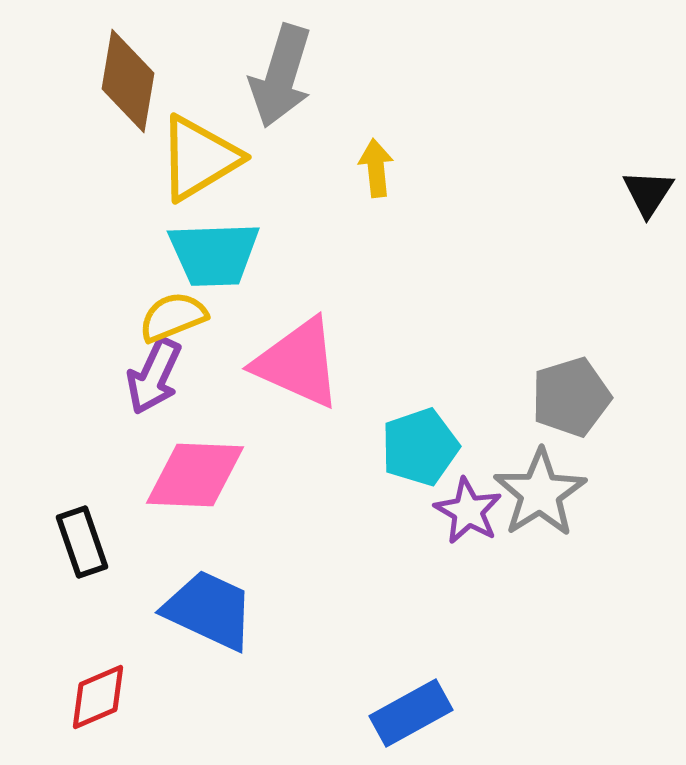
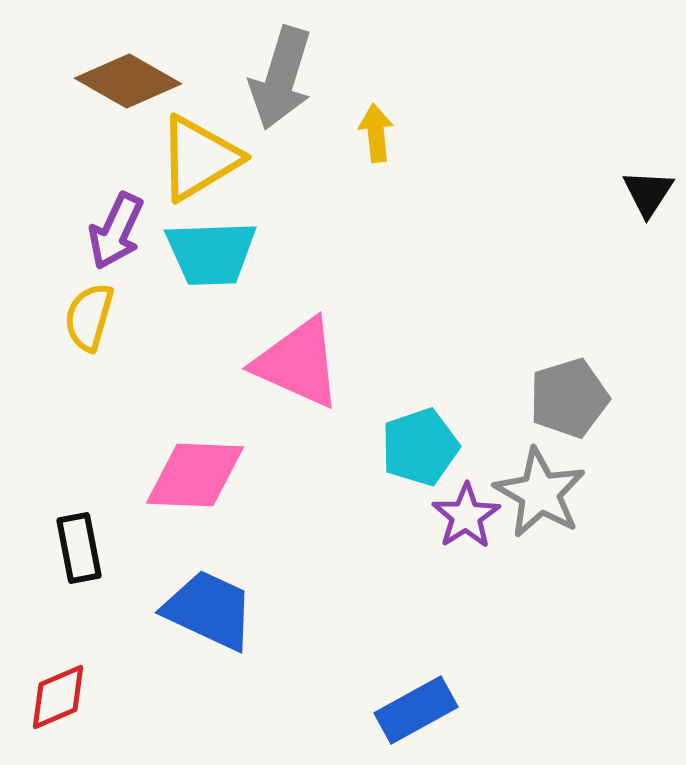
gray arrow: moved 2 px down
brown diamond: rotated 70 degrees counterclockwise
yellow arrow: moved 35 px up
cyan trapezoid: moved 3 px left, 1 px up
yellow semicircle: moved 84 px left; rotated 52 degrees counterclockwise
purple arrow: moved 38 px left, 145 px up
gray pentagon: moved 2 px left, 1 px down
gray star: rotated 10 degrees counterclockwise
purple star: moved 2 px left, 5 px down; rotated 10 degrees clockwise
black rectangle: moved 3 px left, 6 px down; rotated 8 degrees clockwise
red diamond: moved 40 px left
blue rectangle: moved 5 px right, 3 px up
